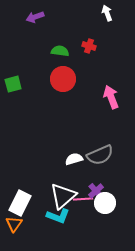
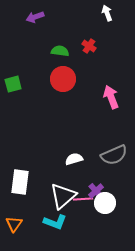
red cross: rotated 16 degrees clockwise
gray semicircle: moved 14 px right
white rectangle: moved 21 px up; rotated 20 degrees counterclockwise
cyan L-shape: moved 3 px left, 6 px down
